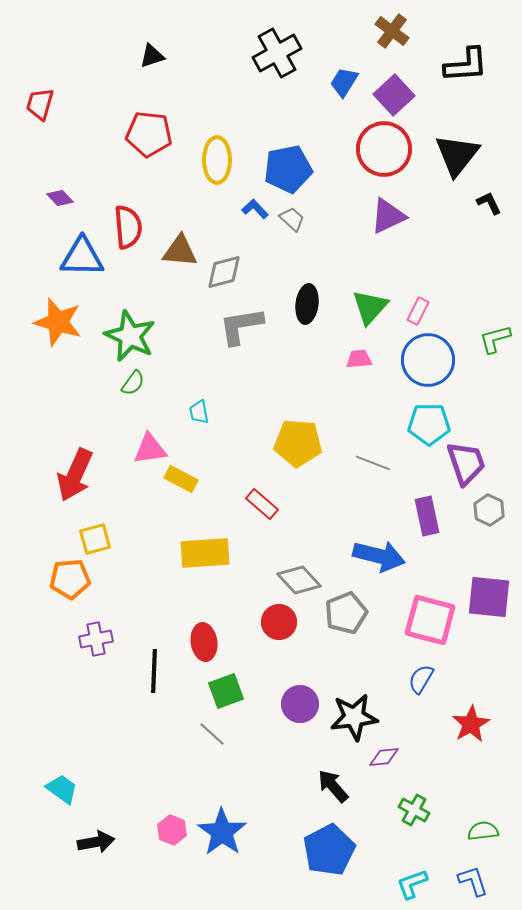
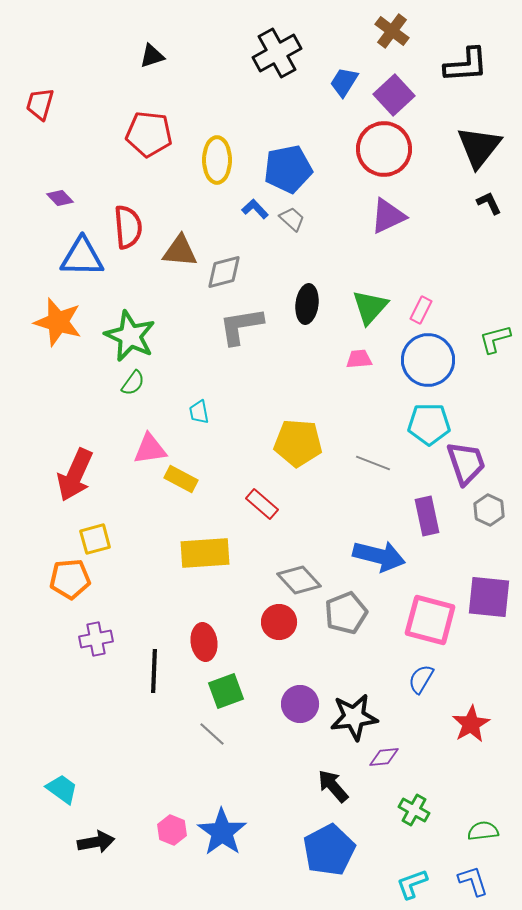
black triangle at (457, 155): moved 22 px right, 8 px up
pink rectangle at (418, 311): moved 3 px right, 1 px up
